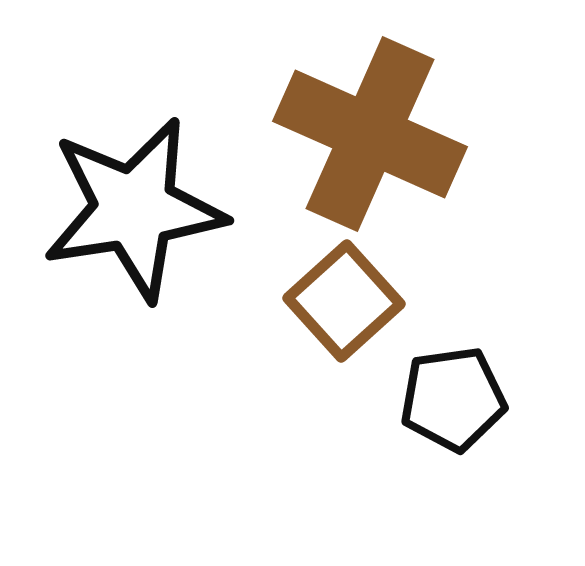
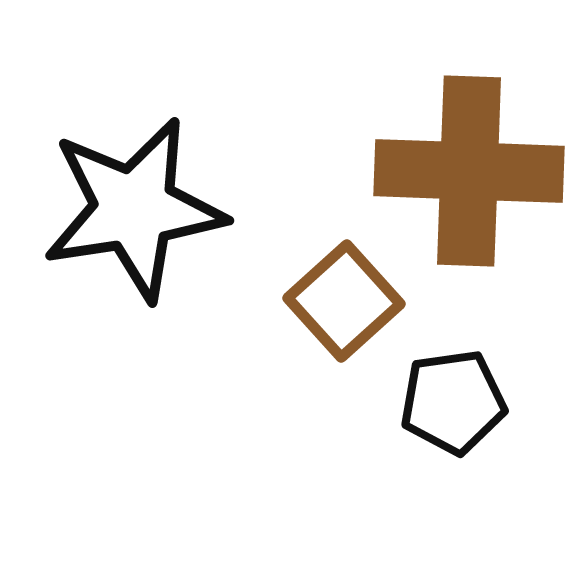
brown cross: moved 99 px right, 37 px down; rotated 22 degrees counterclockwise
black pentagon: moved 3 px down
